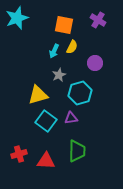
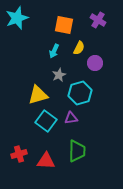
yellow semicircle: moved 7 px right, 1 px down
